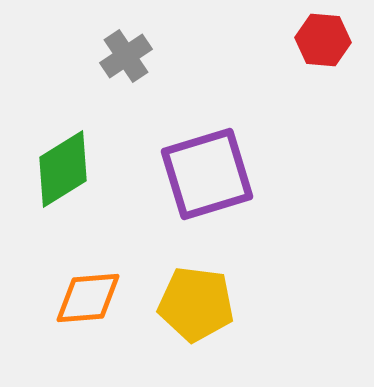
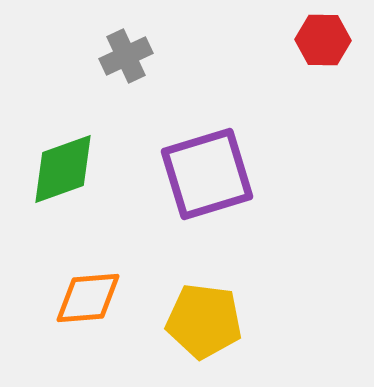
red hexagon: rotated 4 degrees counterclockwise
gray cross: rotated 9 degrees clockwise
green diamond: rotated 12 degrees clockwise
yellow pentagon: moved 8 px right, 17 px down
